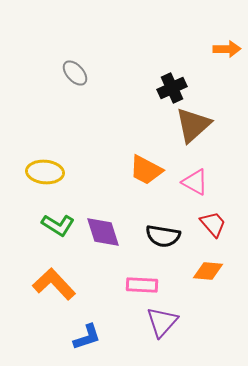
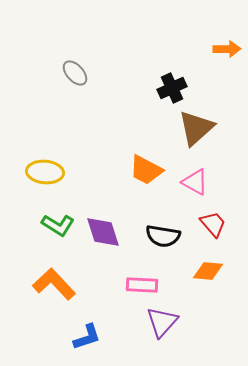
brown triangle: moved 3 px right, 3 px down
